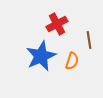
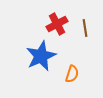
brown line: moved 4 px left, 12 px up
orange semicircle: moved 13 px down
